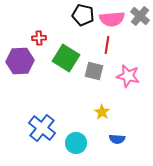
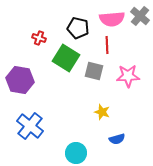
black pentagon: moved 5 px left, 13 px down
red cross: rotated 24 degrees clockwise
red line: rotated 12 degrees counterclockwise
purple hexagon: moved 19 px down; rotated 12 degrees clockwise
pink star: rotated 15 degrees counterclockwise
yellow star: rotated 14 degrees counterclockwise
blue cross: moved 12 px left, 2 px up
blue semicircle: rotated 21 degrees counterclockwise
cyan circle: moved 10 px down
